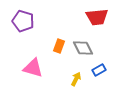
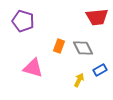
blue rectangle: moved 1 px right
yellow arrow: moved 3 px right, 1 px down
